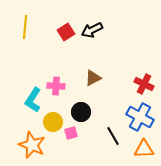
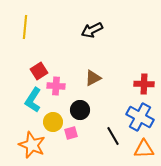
red square: moved 27 px left, 39 px down
red cross: rotated 24 degrees counterclockwise
black circle: moved 1 px left, 2 px up
